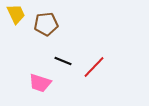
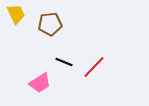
brown pentagon: moved 4 px right
black line: moved 1 px right, 1 px down
pink trapezoid: rotated 50 degrees counterclockwise
